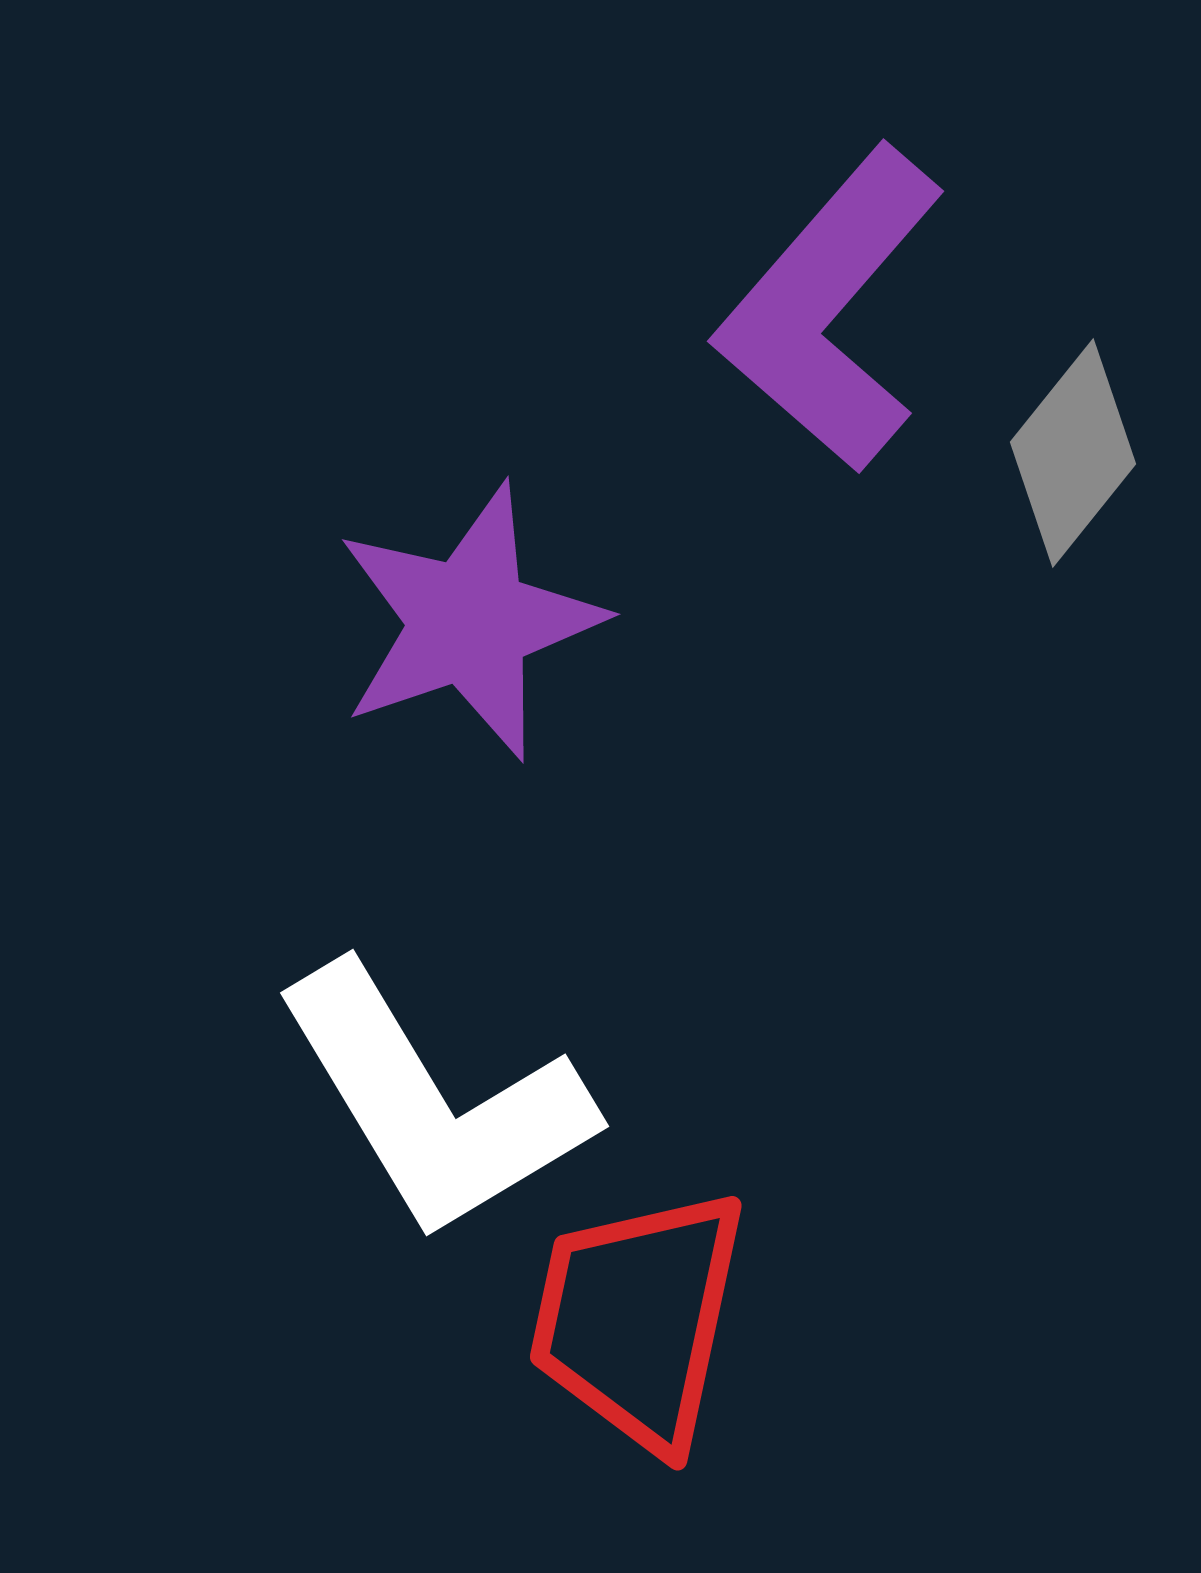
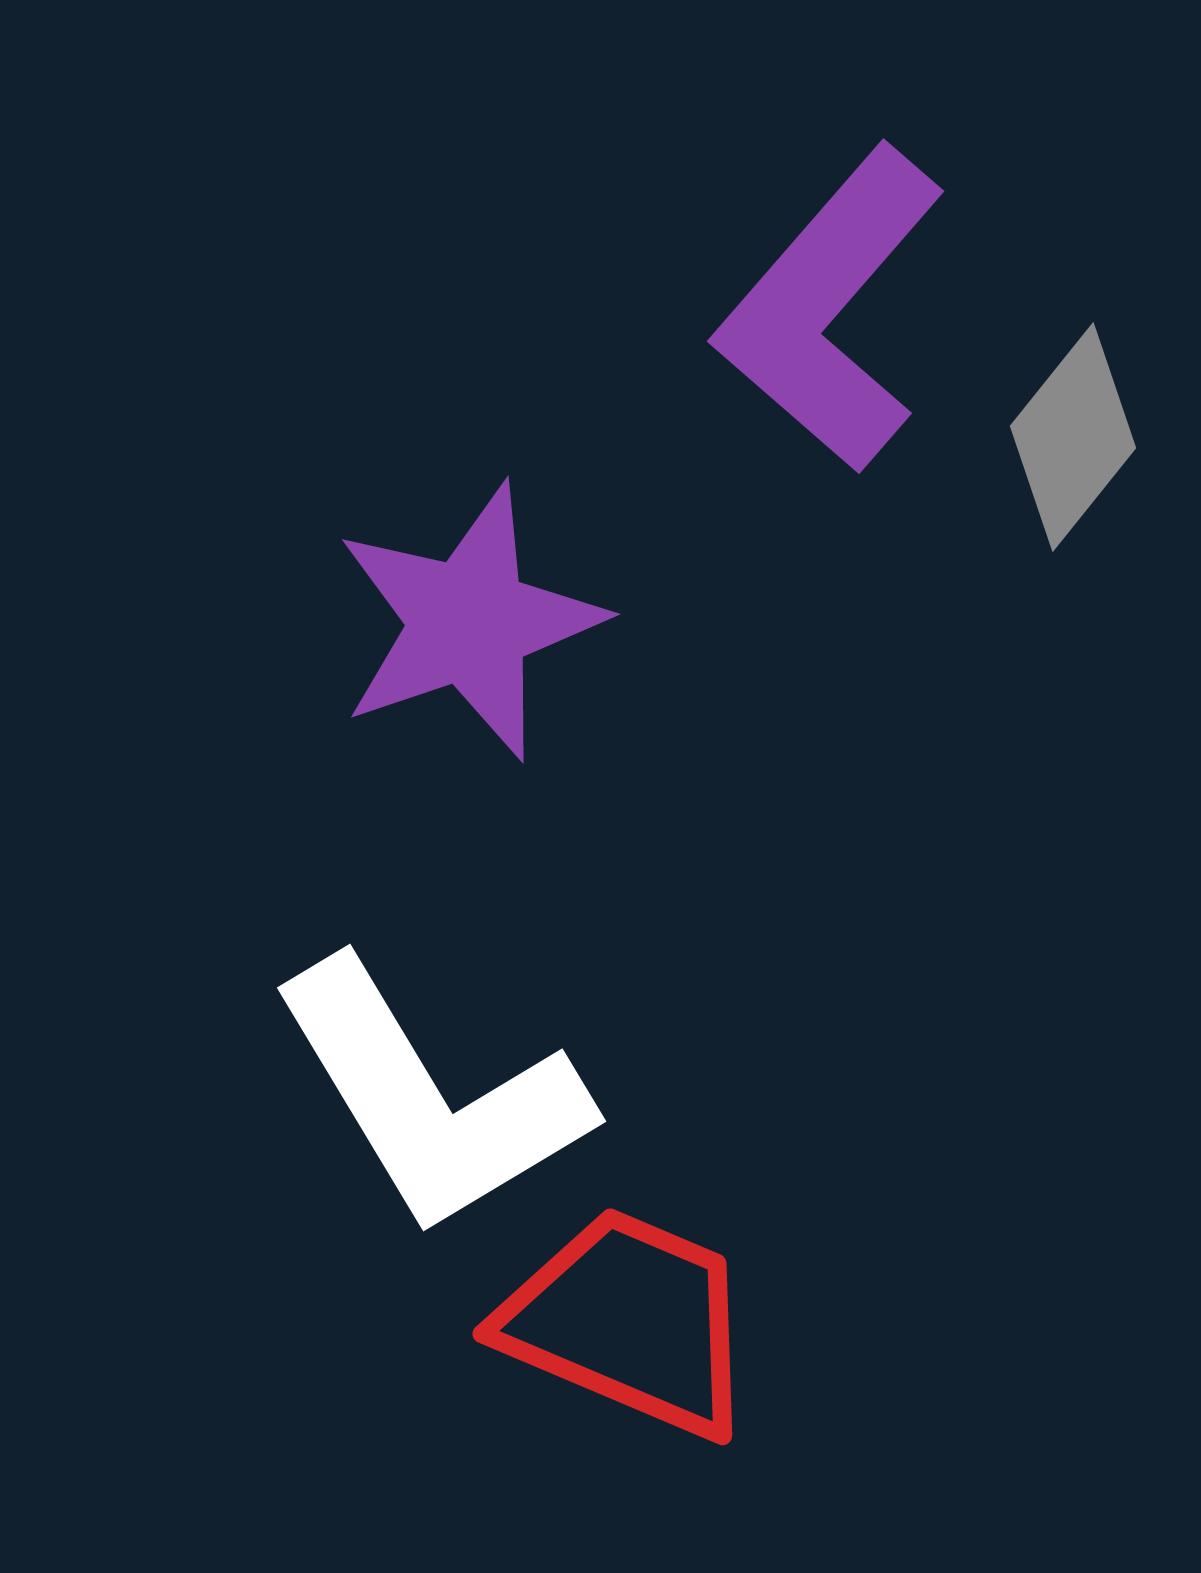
gray diamond: moved 16 px up
white L-shape: moved 3 px left, 5 px up
red trapezoid: moved 9 px left, 3 px down; rotated 101 degrees clockwise
